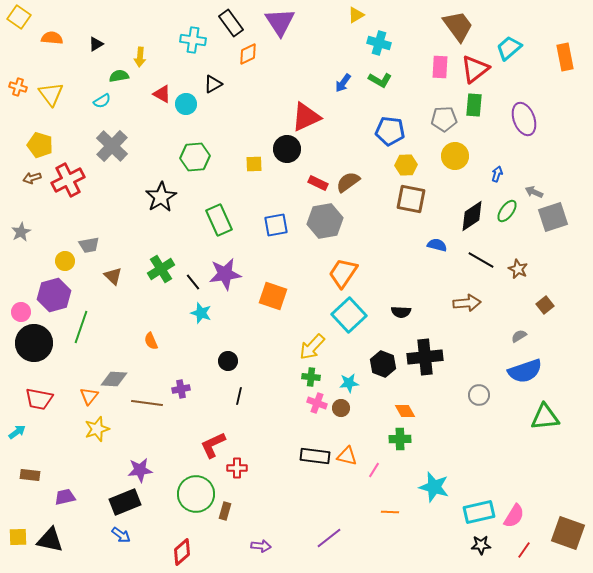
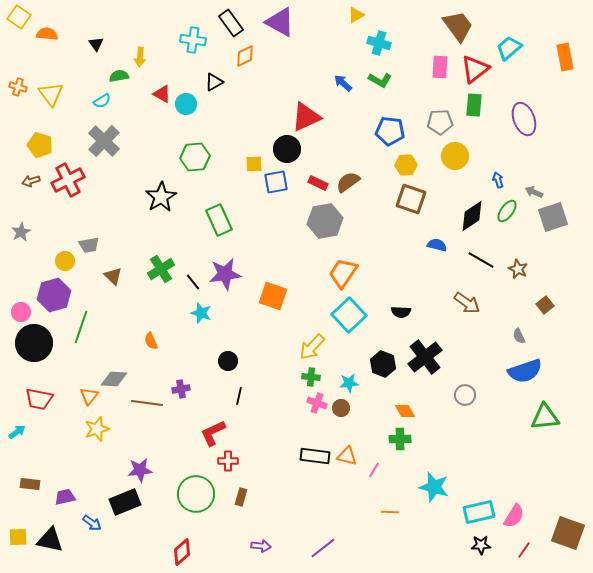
purple triangle at (280, 22): rotated 28 degrees counterclockwise
orange semicircle at (52, 38): moved 5 px left, 4 px up
black triangle at (96, 44): rotated 35 degrees counterclockwise
orange diamond at (248, 54): moved 3 px left, 2 px down
blue arrow at (343, 83): rotated 96 degrees clockwise
black triangle at (213, 84): moved 1 px right, 2 px up
gray pentagon at (444, 119): moved 4 px left, 3 px down
gray cross at (112, 146): moved 8 px left, 5 px up
blue arrow at (497, 174): moved 1 px right, 6 px down; rotated 35 degrees counterclockwise
brown arrow at (32, 178): moved 1 px left, 3 px down
brown square at (411, 199): rotated 8 degrees clockwise
blue square at (276, 225): moved 43 px up
brown arrow at (467, 303): rotated 40 degrees clockwise
gray semicircle at (519, 336): rotated 84 degrees counterclockwise
black cross at (425, 357): rotated 32 degrees counterclockwise
gray circle at (479, 395): moved 14 px left
red L-shape at (213, 445): moved 12 px up
red cross at (237, 468): moved 9 px left, 7 px up
brown rectangle at (30, 475): moved 9 px down
brown rectangle at (225, 511): moved 16 px right, 14 px up
blue arrow at (121, 535): moved 29 px left, 12 px up
purple line at (329, 538): moved 6 px left, 10 px down
